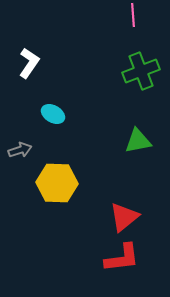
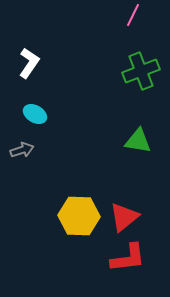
pink line: rotated 30 degrees clockwise
cyan ellipse: moved 18 px left
green triangle: rotated 20 degrees clockwise
gray arrow: moved 2 px right
yellow hexagon: moved 22 px right, 33 px down
red L-shape: moved 6 px right
